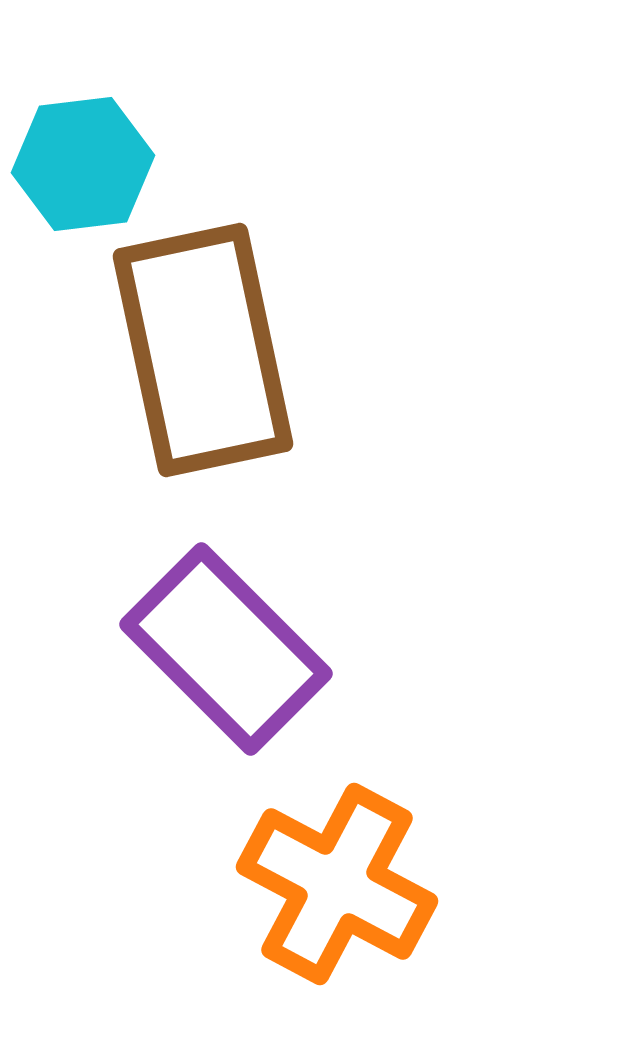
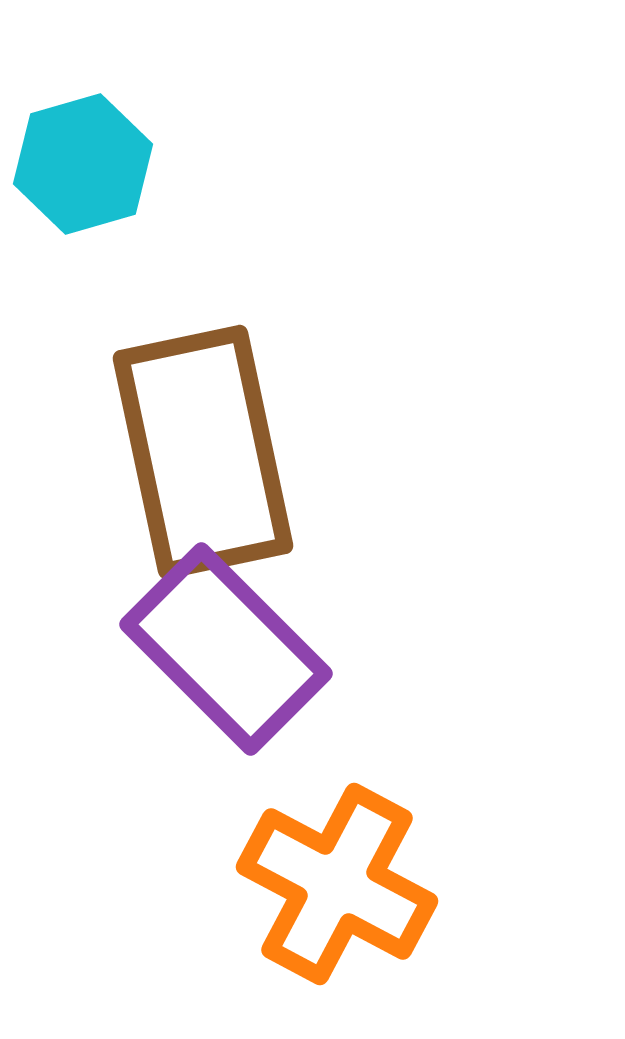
cyan hexagon: rotated 9 degrees counterclockwise
brown rectangle: moved 102 px down
